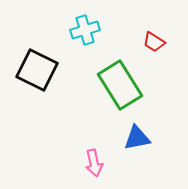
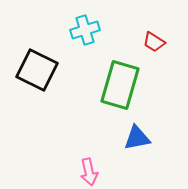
green rectangle: rotated 48 degrees clockwise
pink arrow: moved 5 px left, 9 px down
